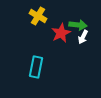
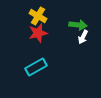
red star: moved 23 px left; rotated 12 degrees clockwise
cyan rectangle: rotated 50 degrees clockwise
